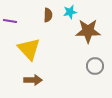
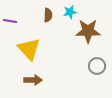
gray circle: moved 2 px right
